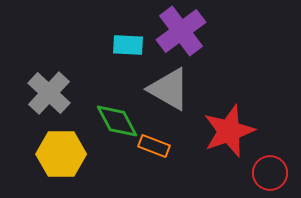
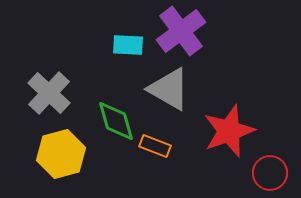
green diamond: moved 1 px left; rotated 12 degrees clockwise
orange rectangle: moved 1 px right
yellow hexagon: rotated 15 degrees counterclockwise
